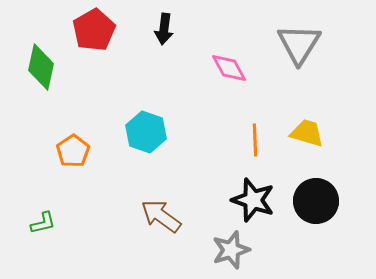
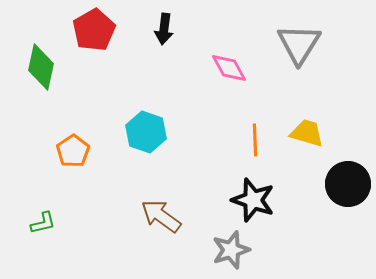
black circle: moved 32 px right, 17 px up
